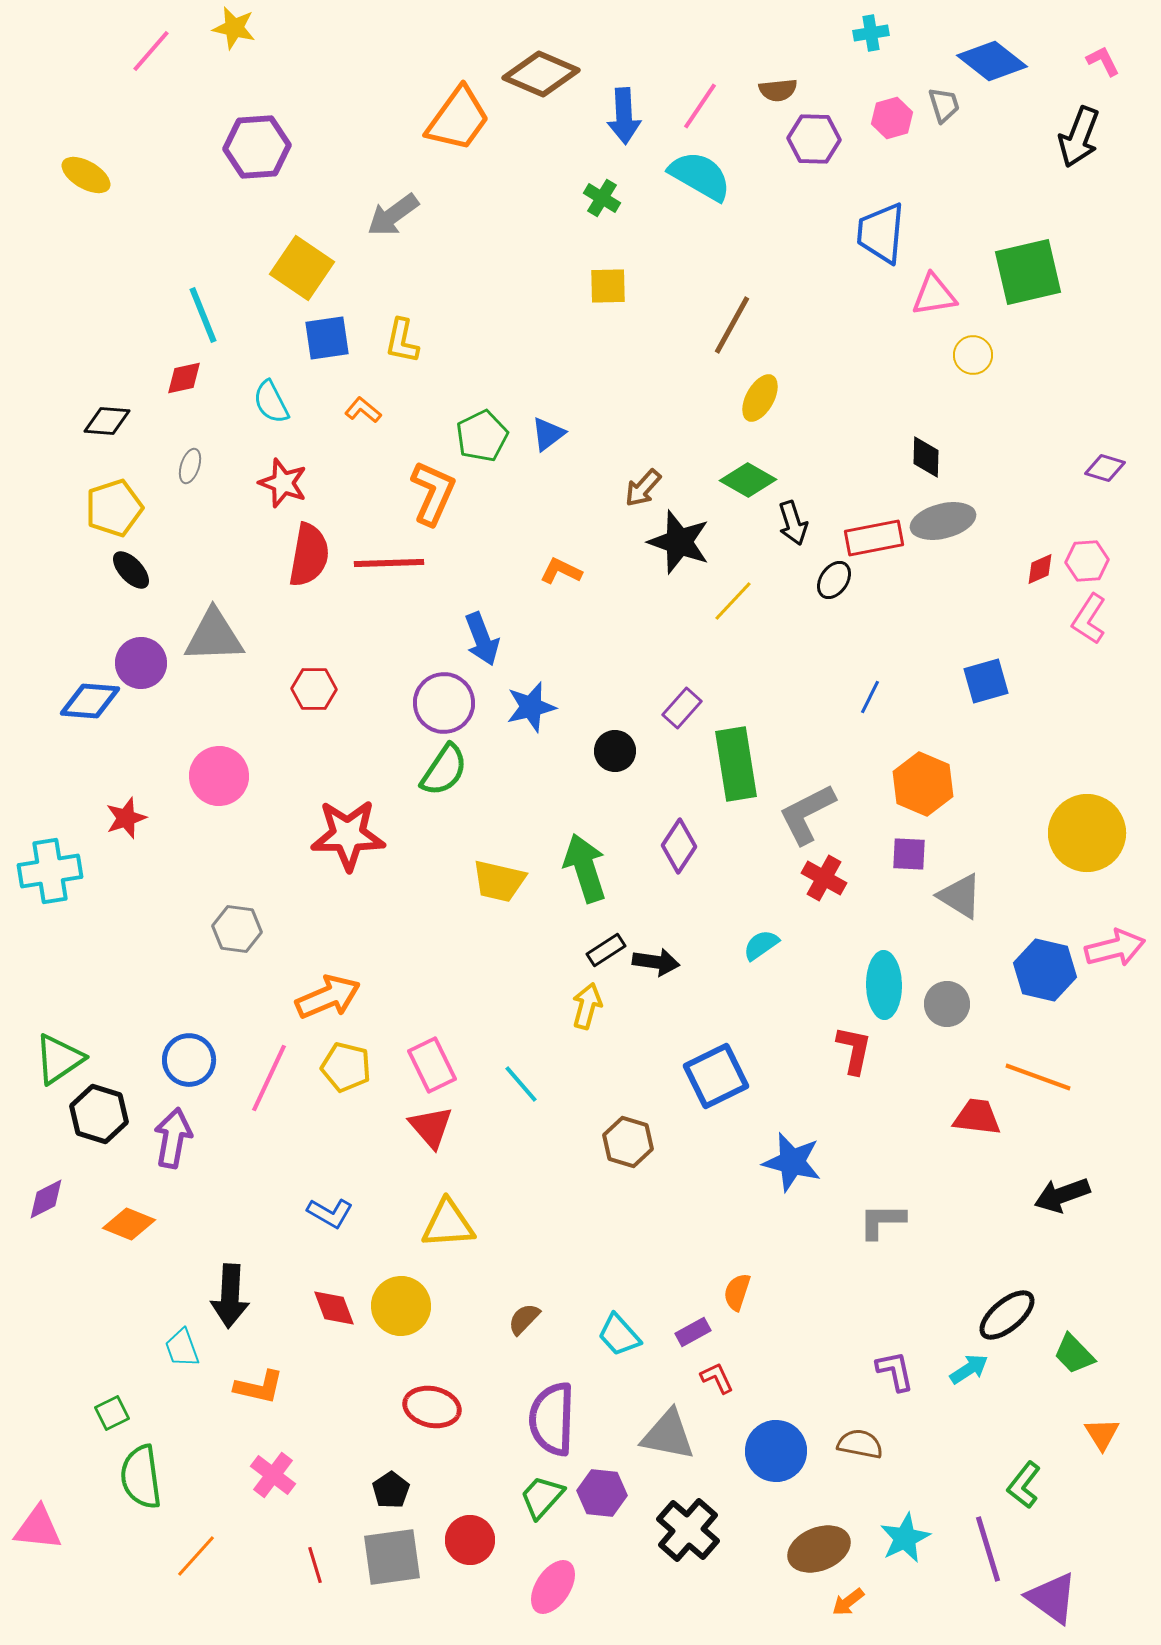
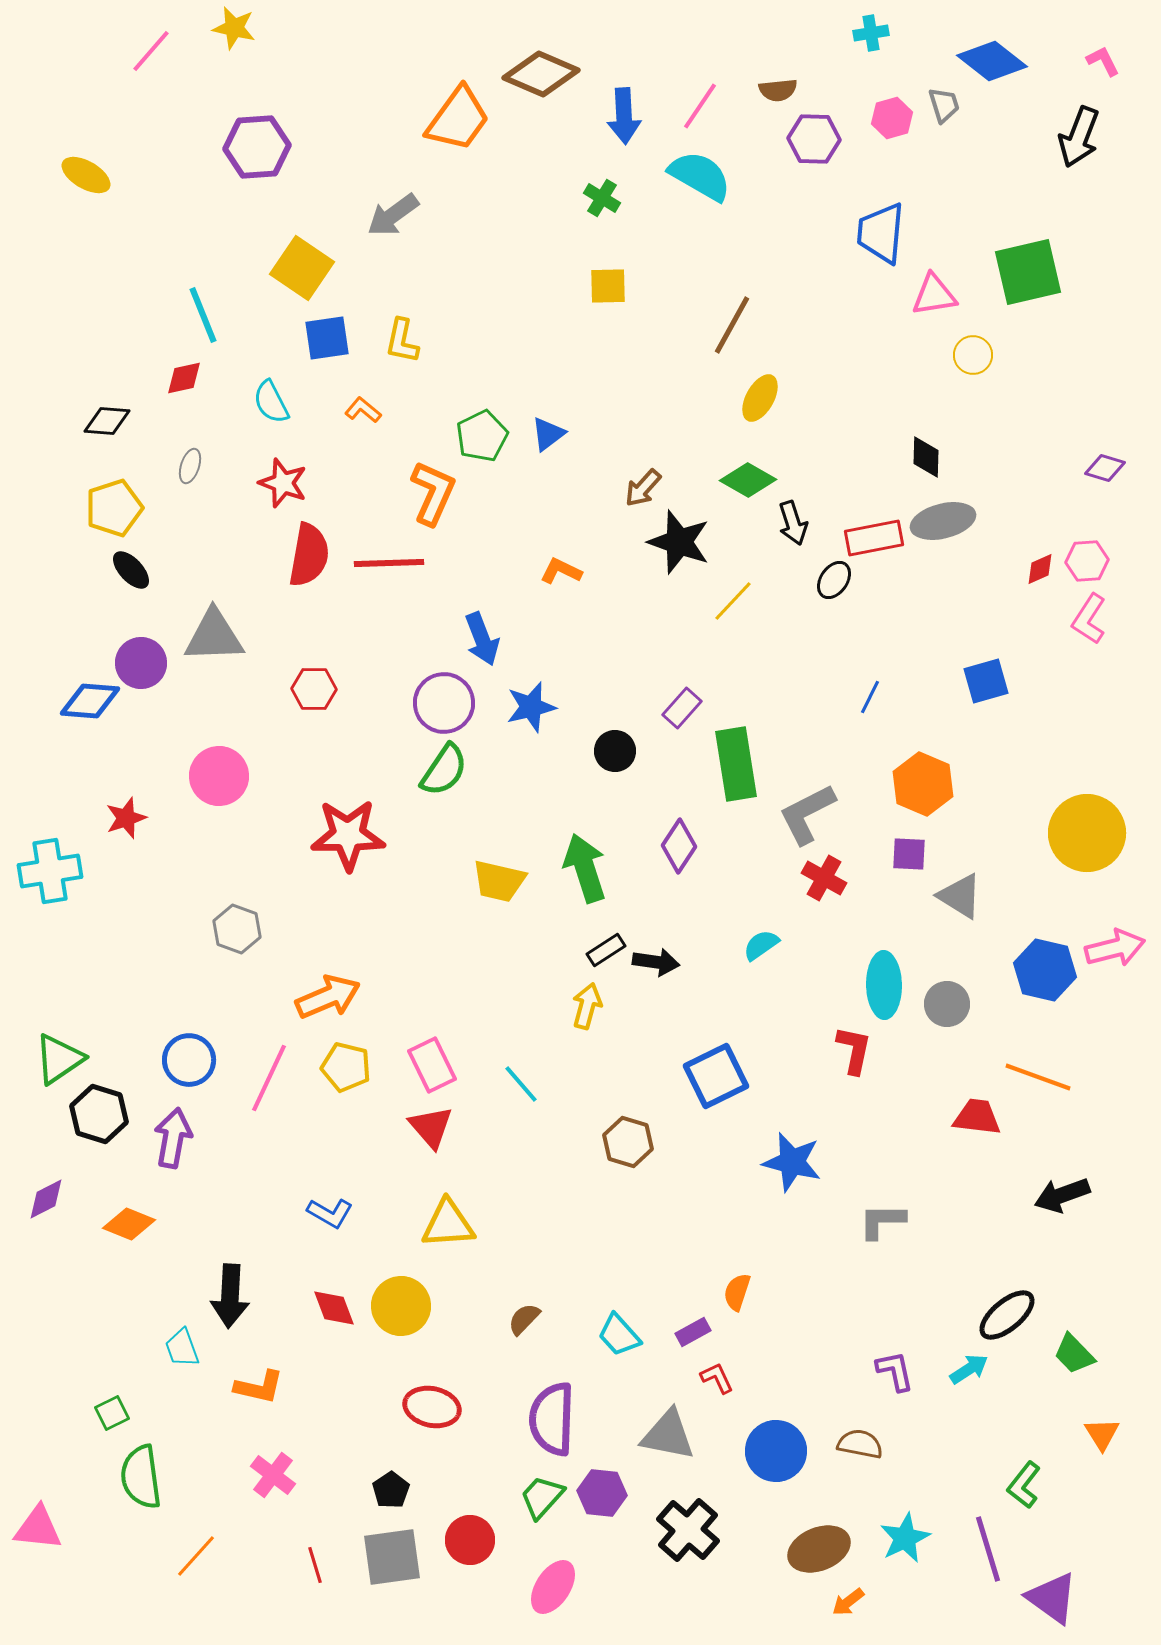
gray hexagon at (237, 929): rotated 12 degrees clockwise
